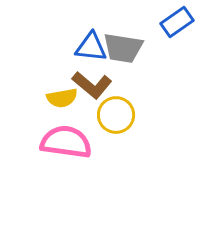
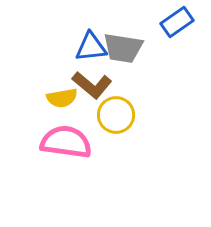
blue triangle: rotated 12 degrees counterclockwise
